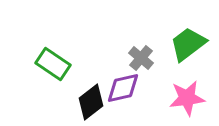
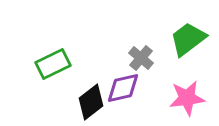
green trapezoid: moved 5 px up
green rectangle: rotated 60 degrees counterclockwise
